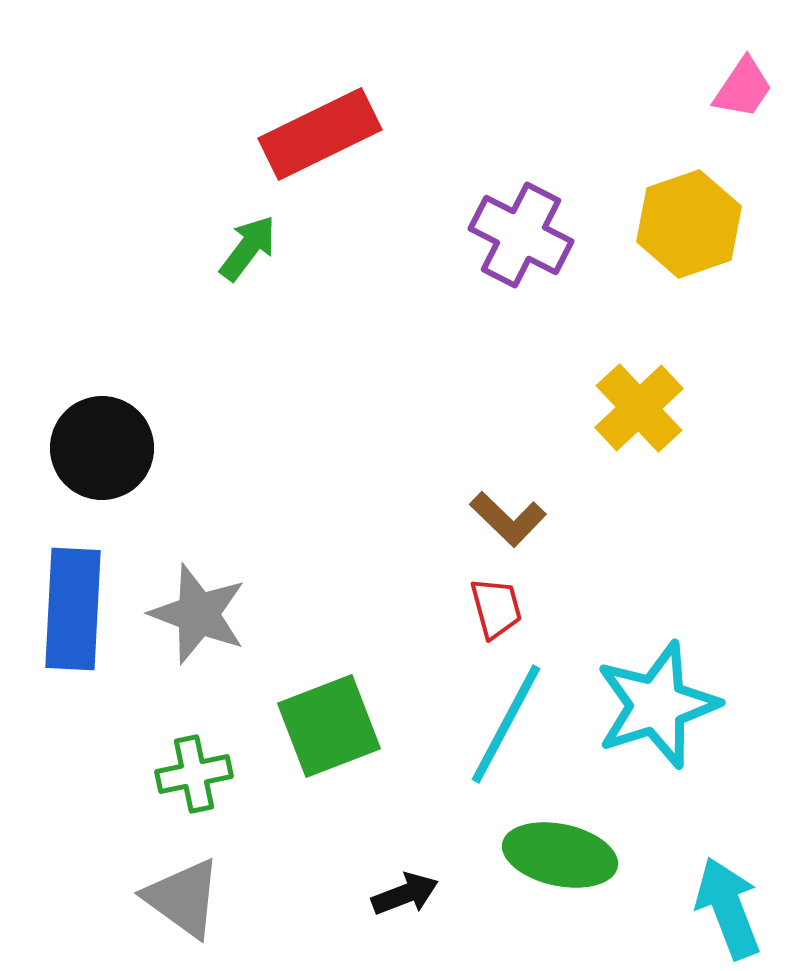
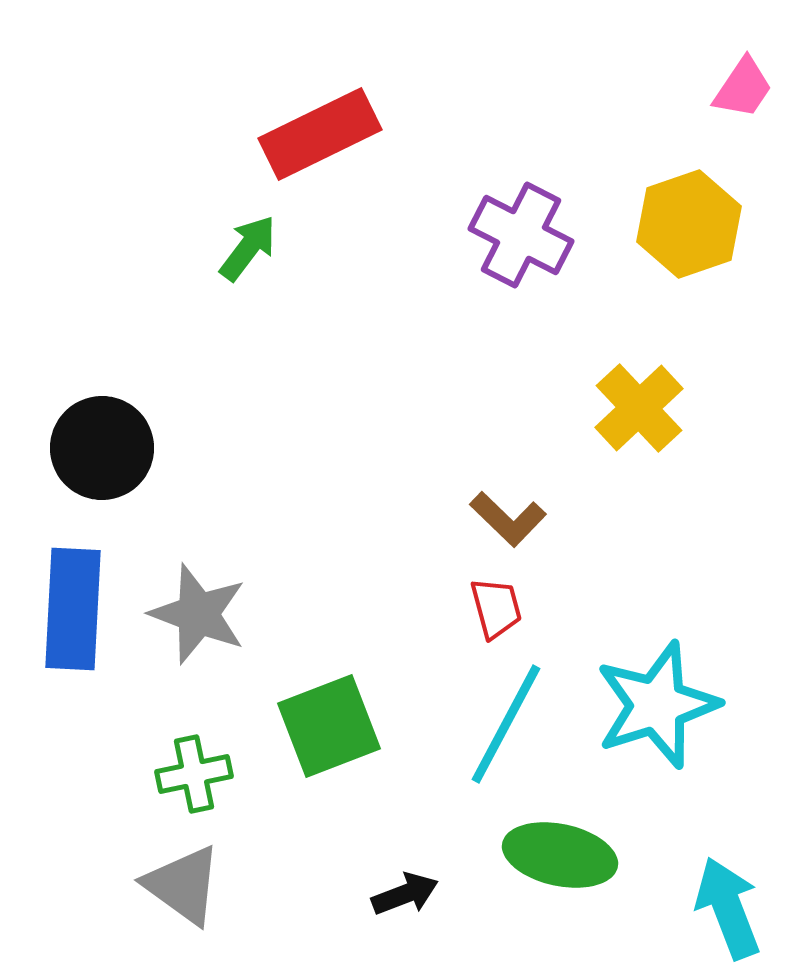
gray triangle: moved 13 px up
